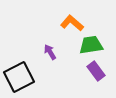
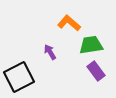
orange L-shape: moved 3 px left
